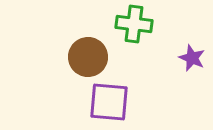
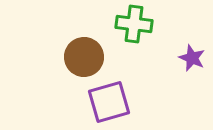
brown circle: moved 4 px left
purple square: rotated 21 degrees counterclockwise
